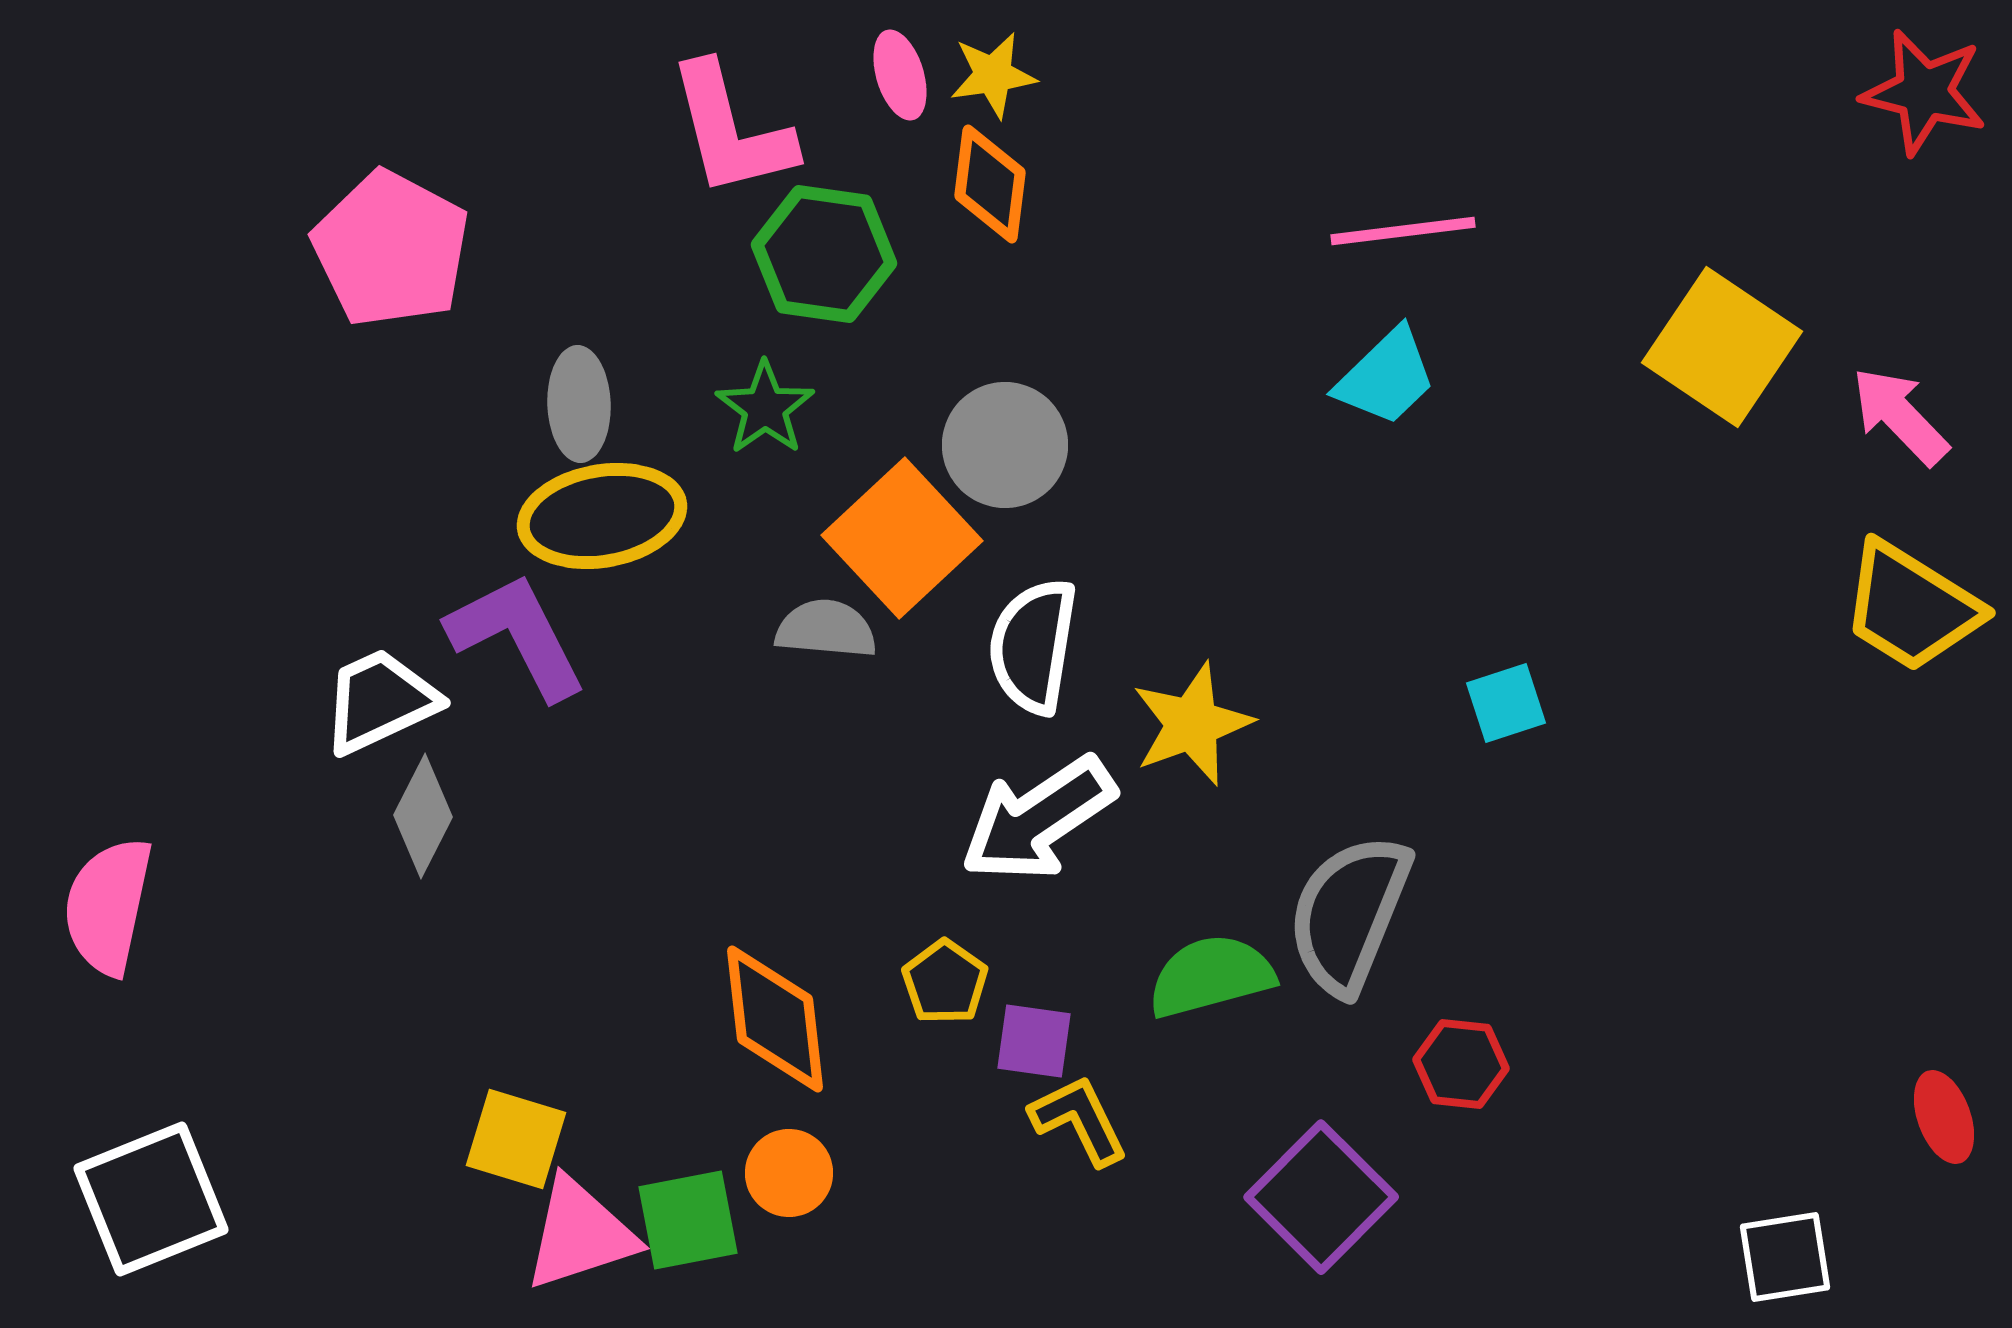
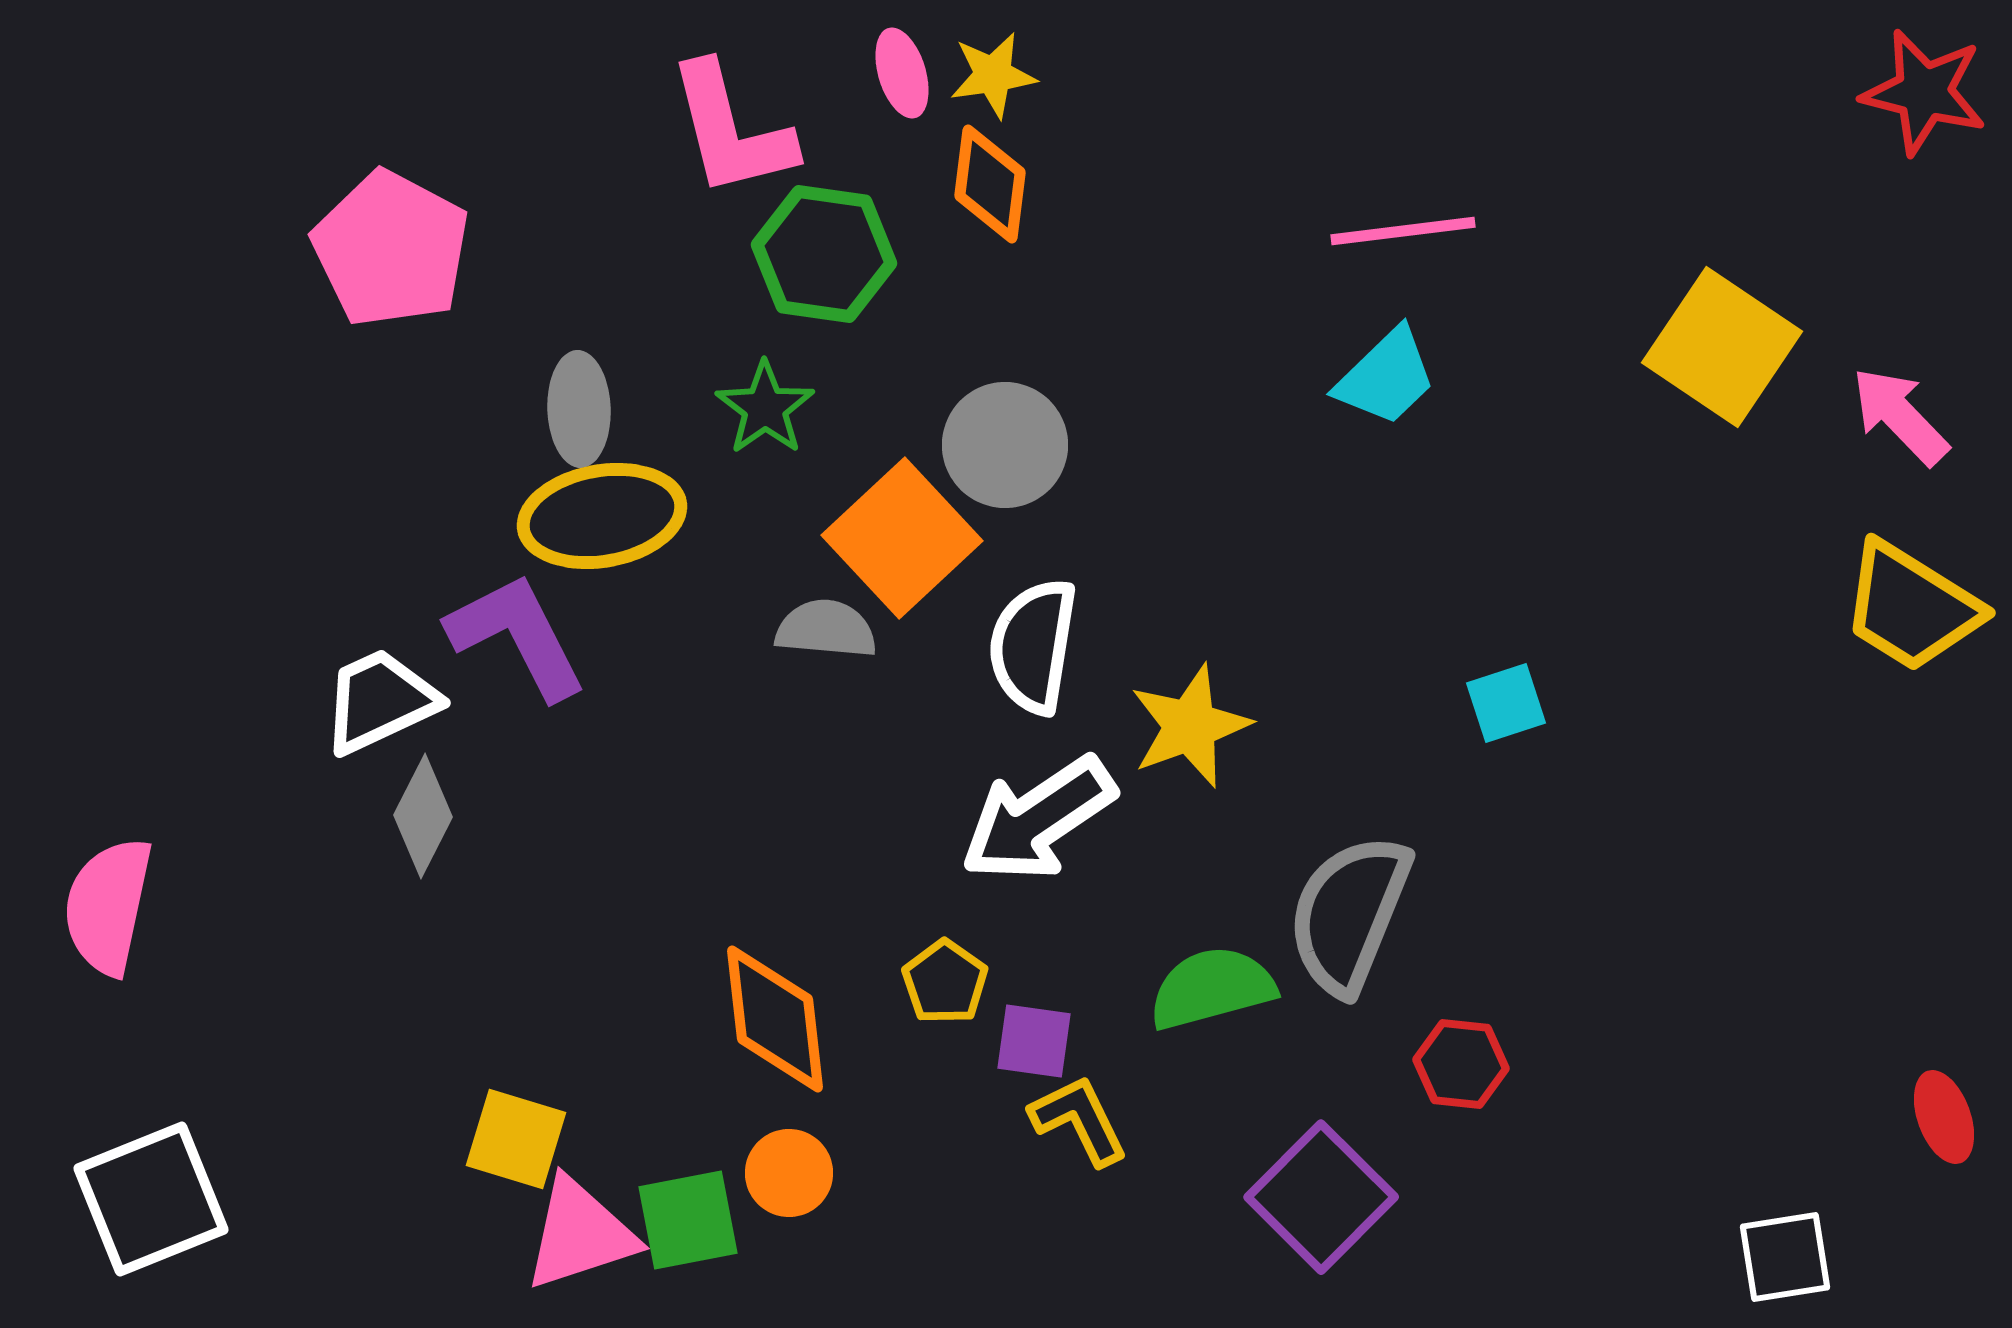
pink ellipse at (900, 75): moved 2 px right, 2 px up
gray ellipse at (579, 404): moved 5 px down
yellow star at (1192, 724): moved 2 px left, 2 px down
green semicircle at (1211, 976): moved 1 px right, 12 px down
